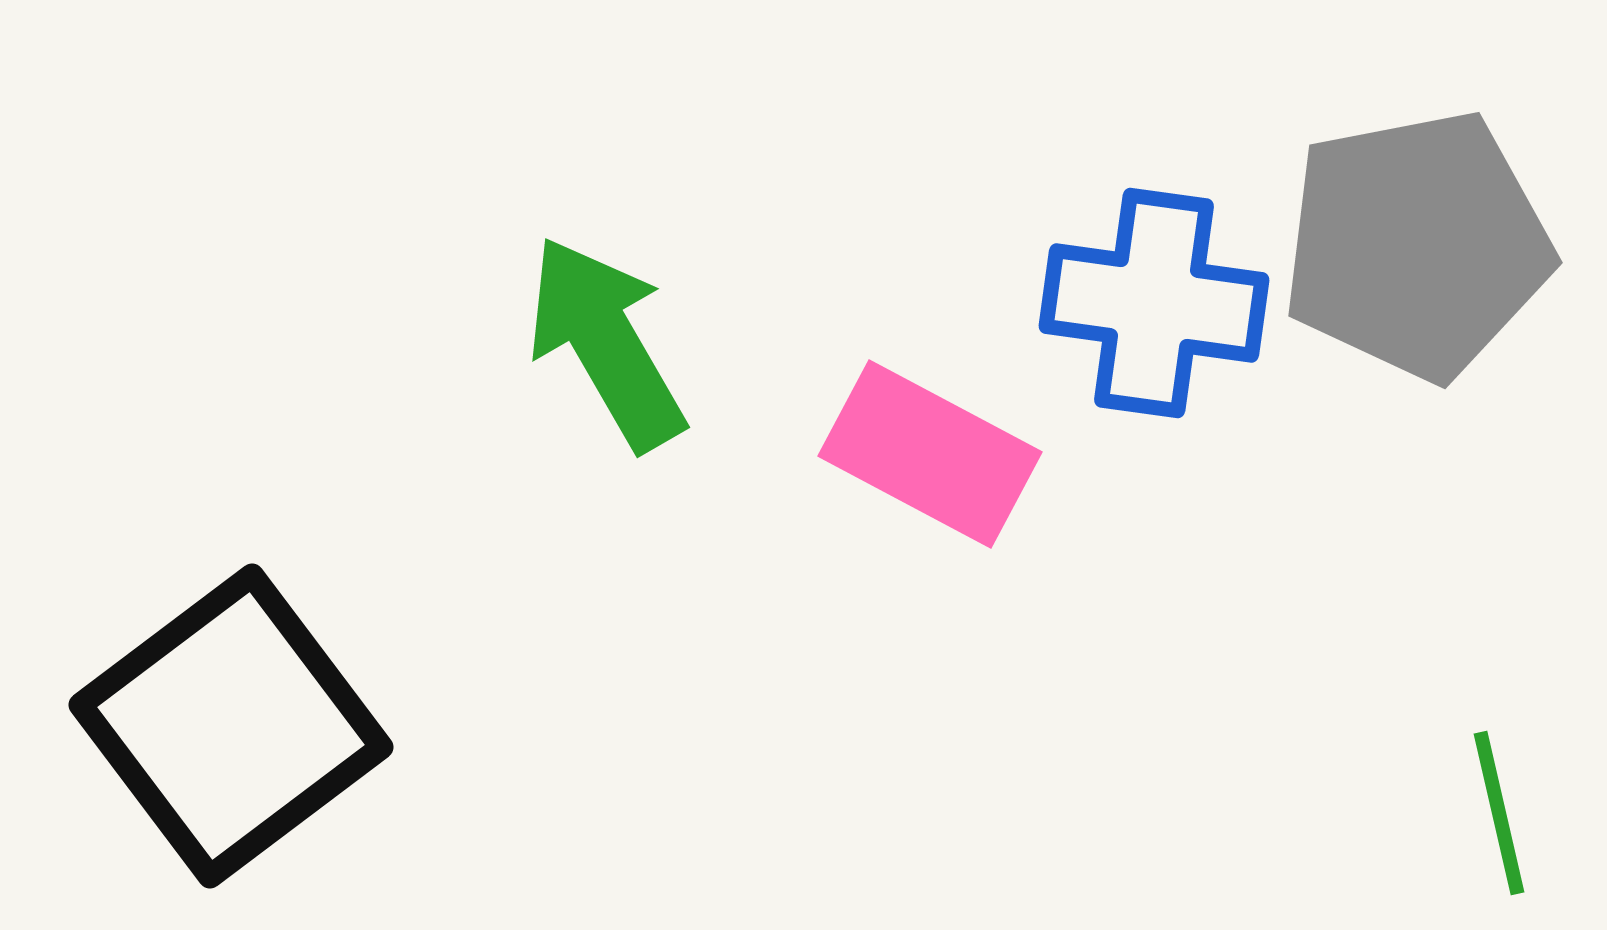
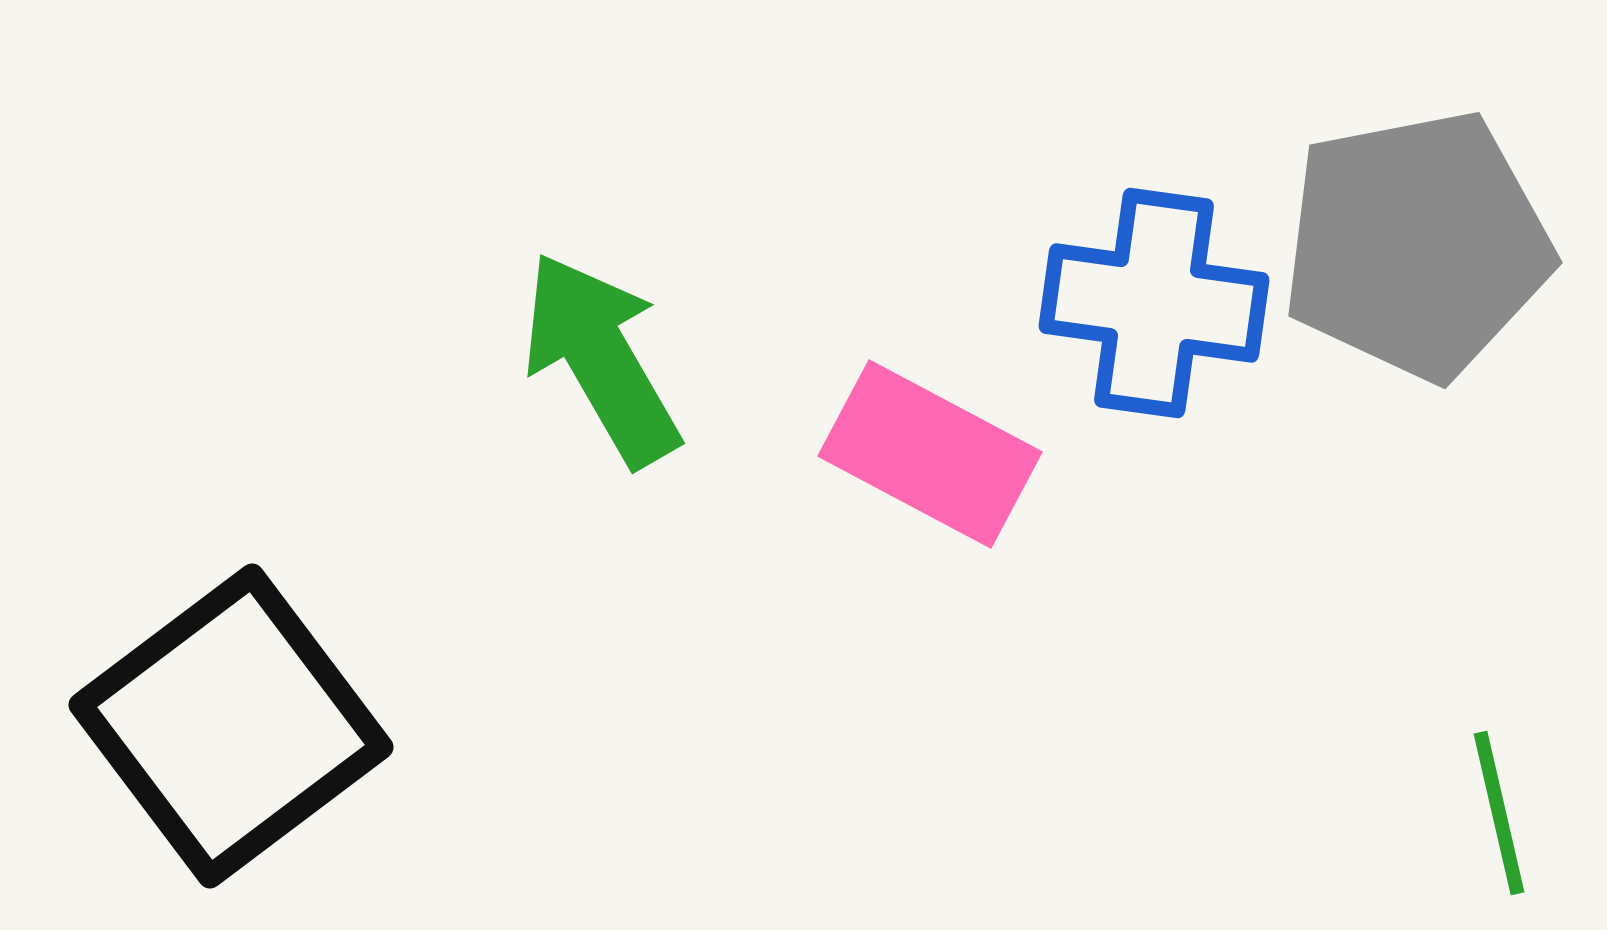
green arrow: moved 5 px left, 16 px down
